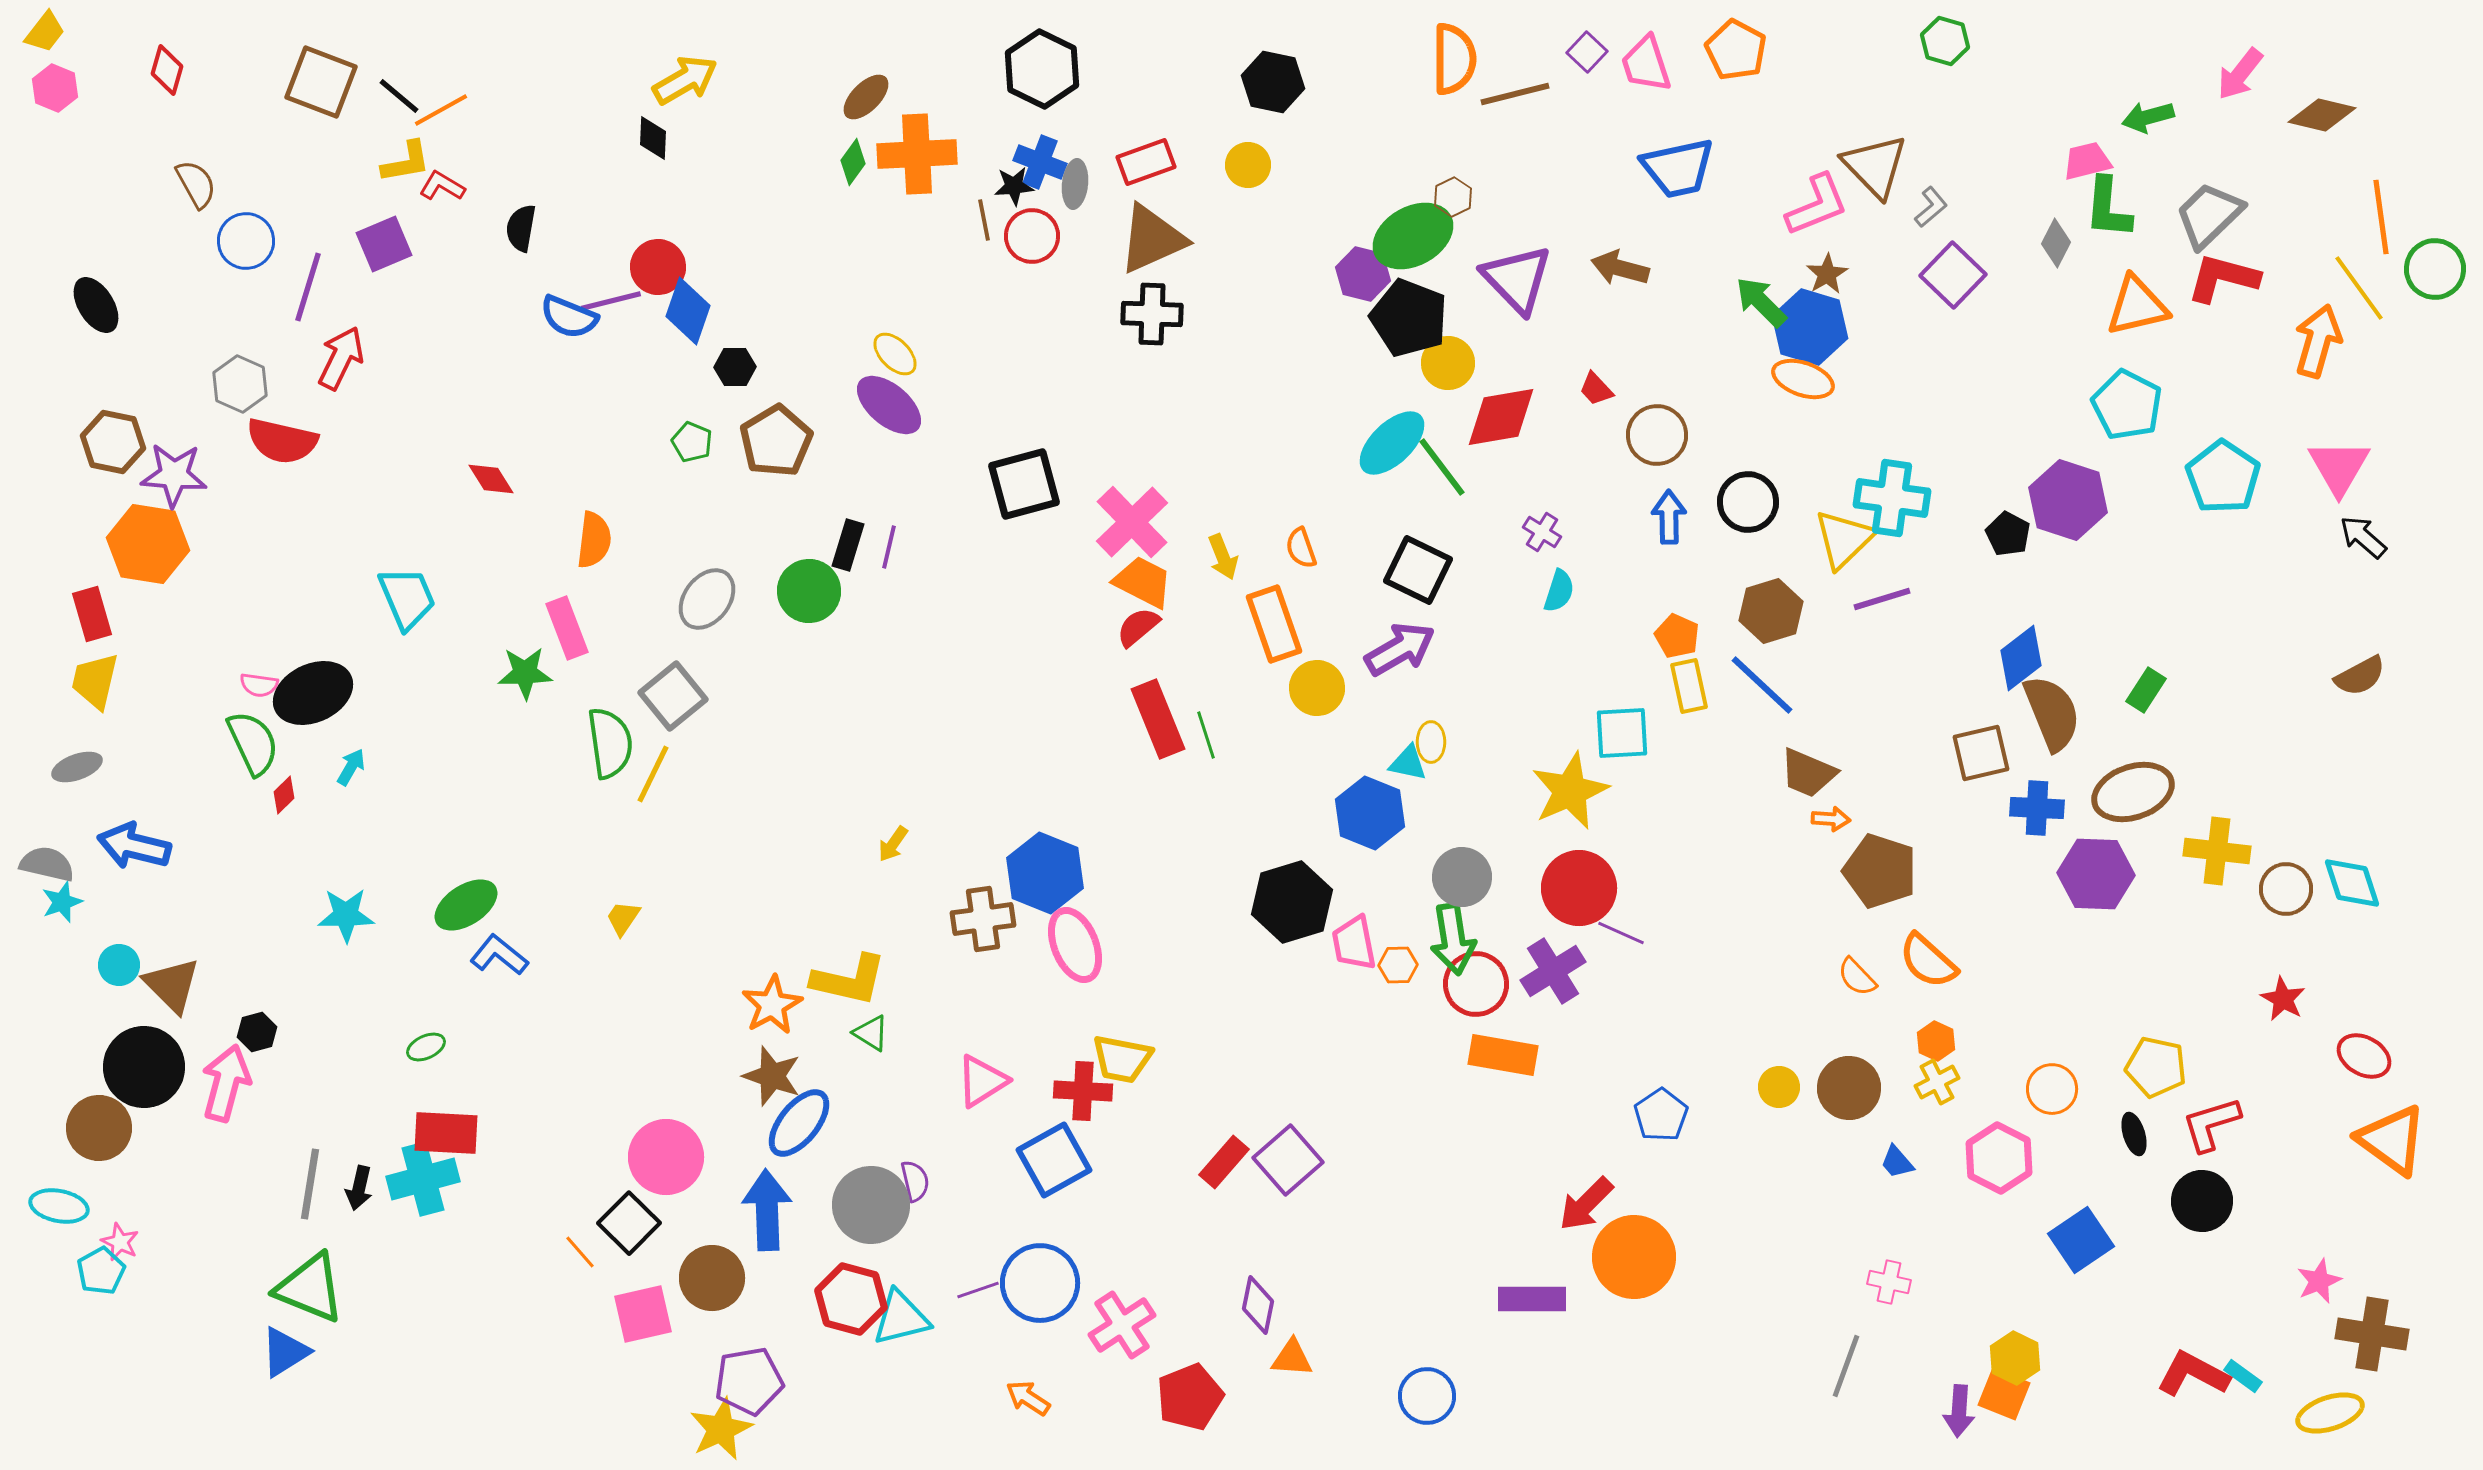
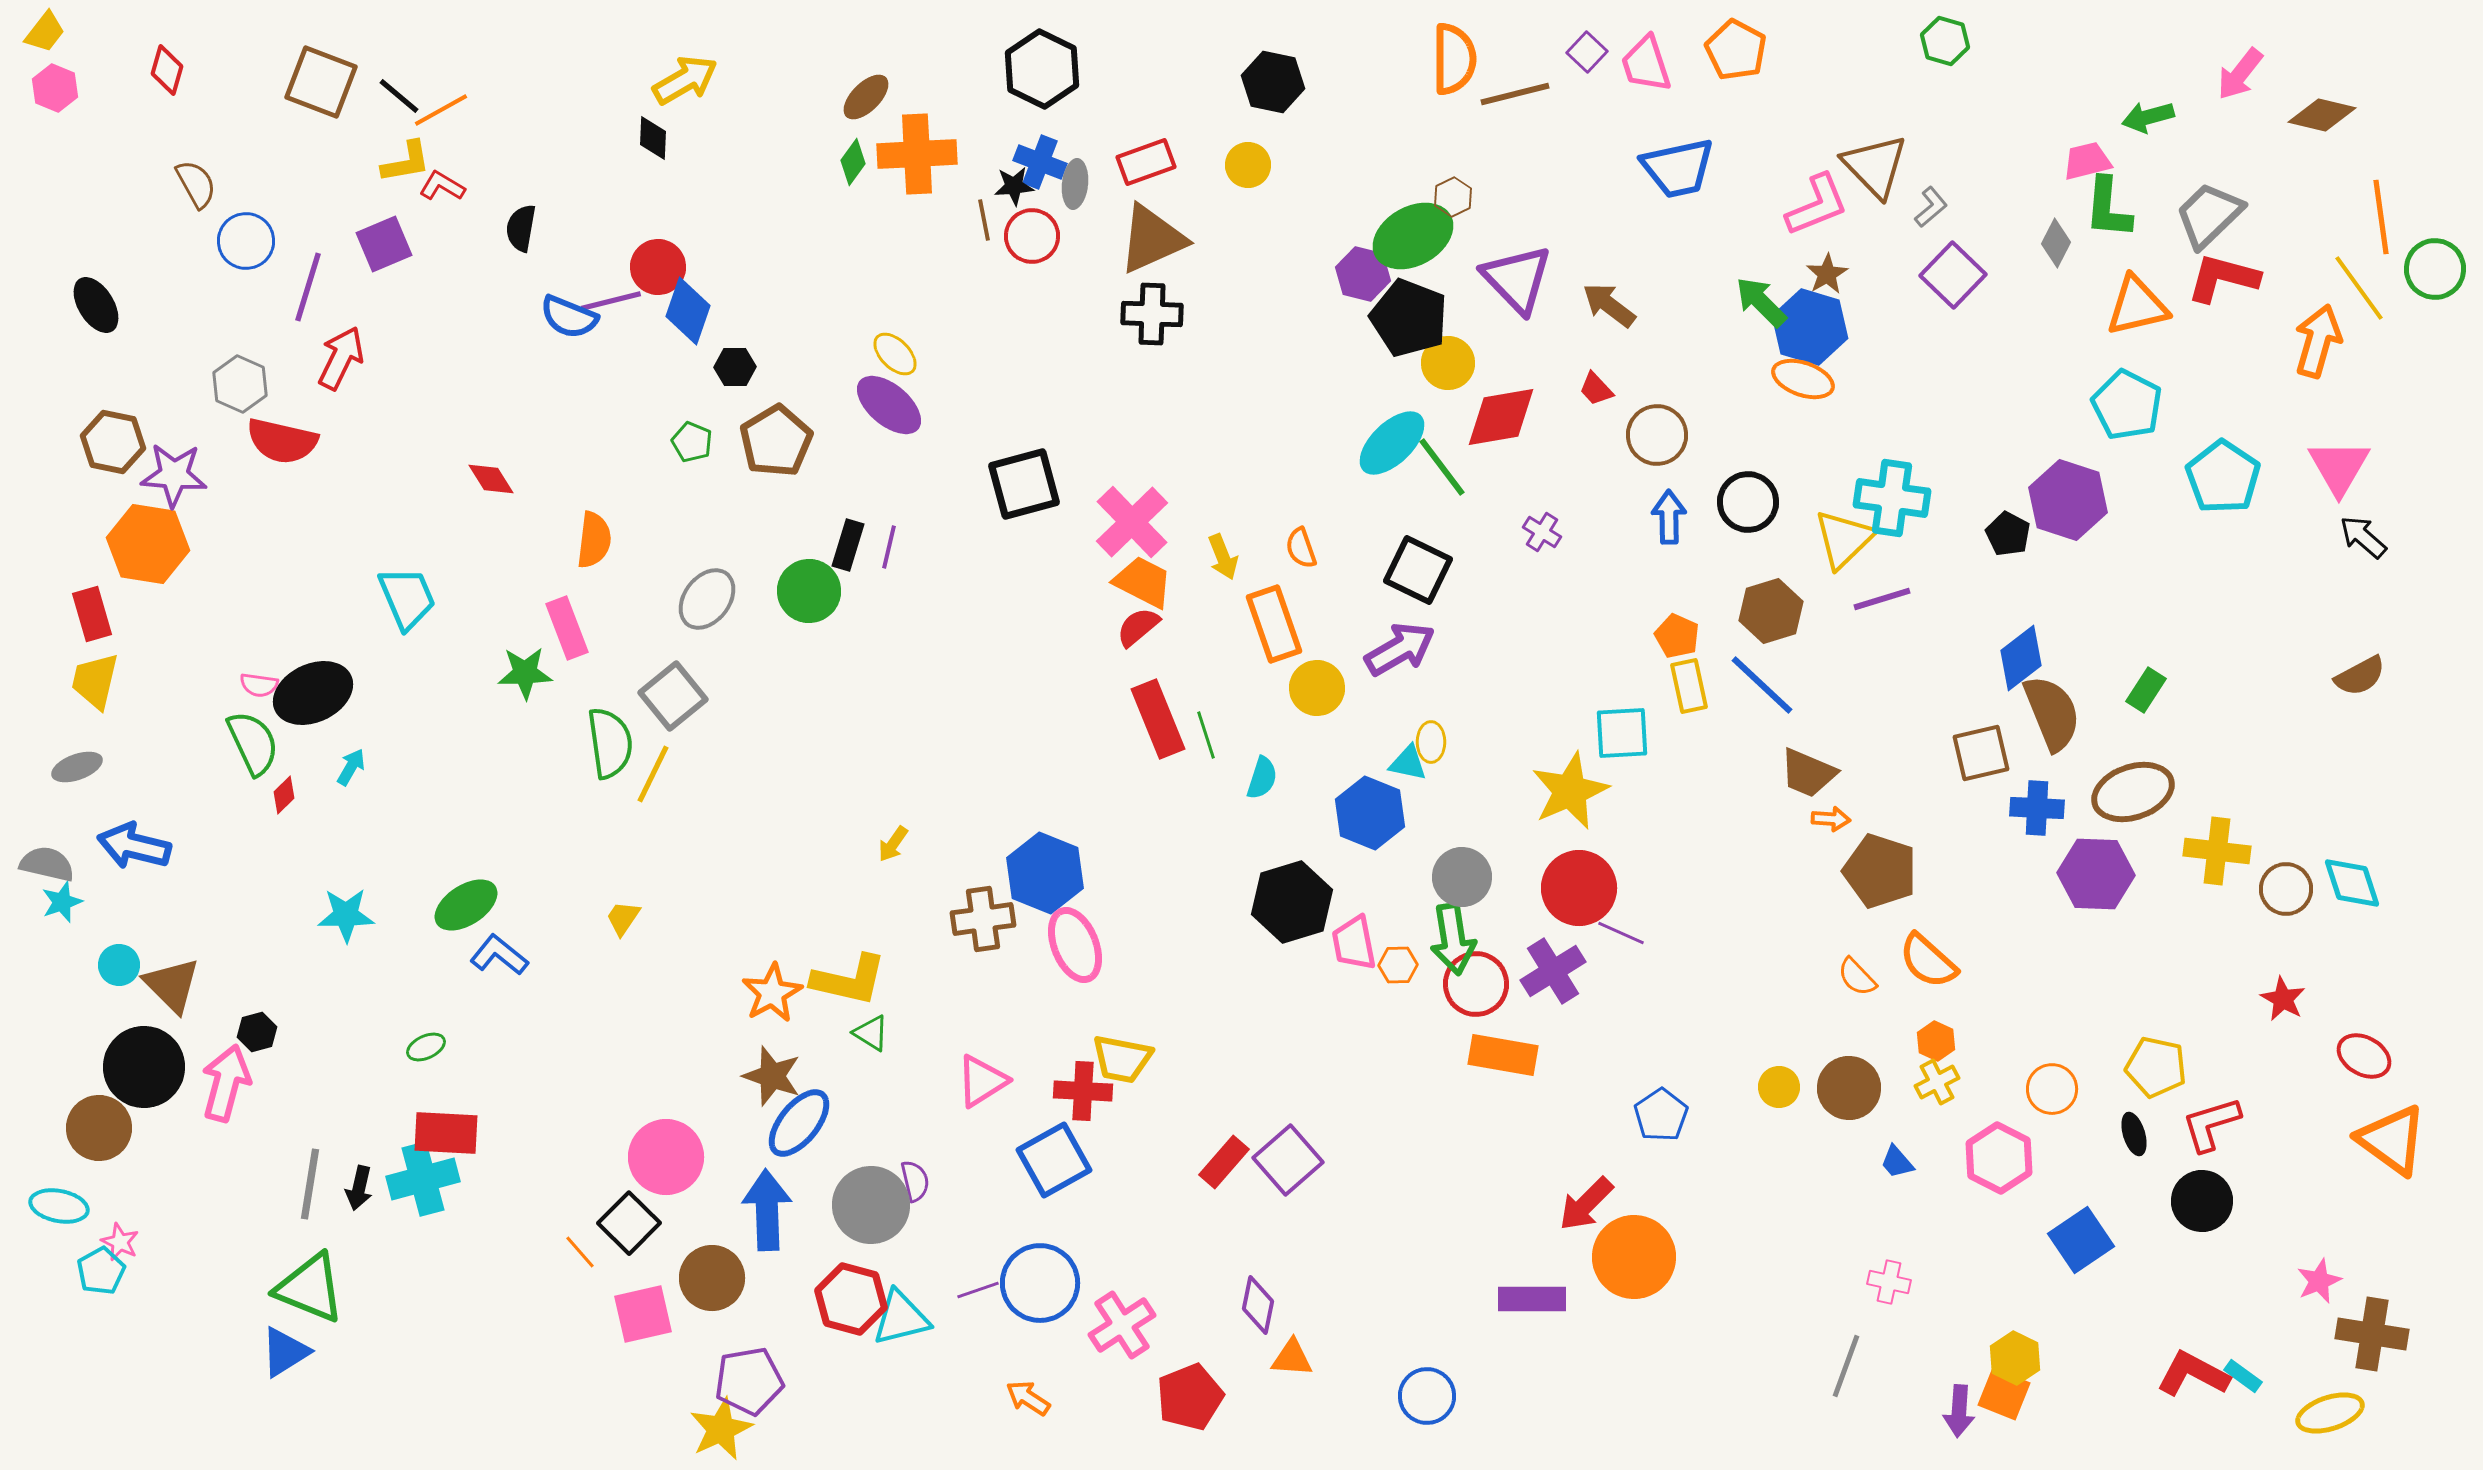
brown arrow at (1620, 268): moved 11 px left, 37 px down; rotated 22 degrees clockwise
cyan semicircle at (1559, 591): moved 297 px left, 187 px down
orange star at (772, 1005): moved 12 px up
